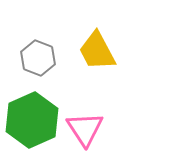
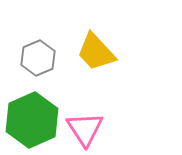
yellow trapezoid: moved 1 px left, 1 px down; rotated 15 degrees counterclockwise
gray hexagon: rotated 16 degrees clockwise
